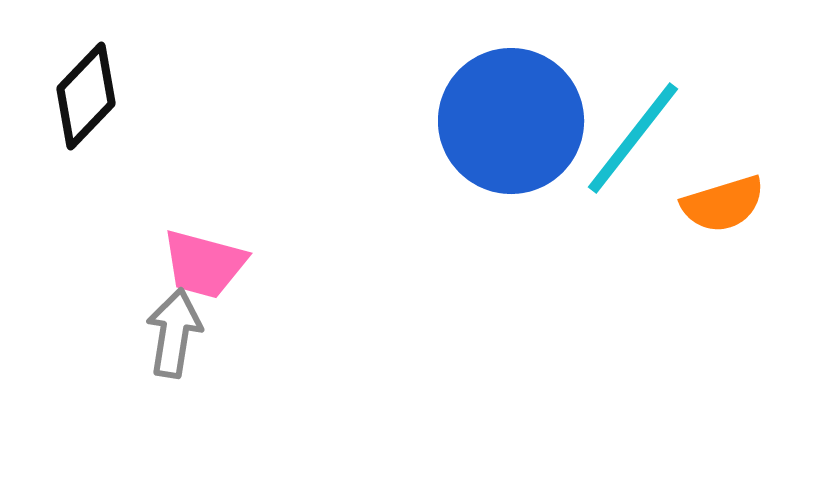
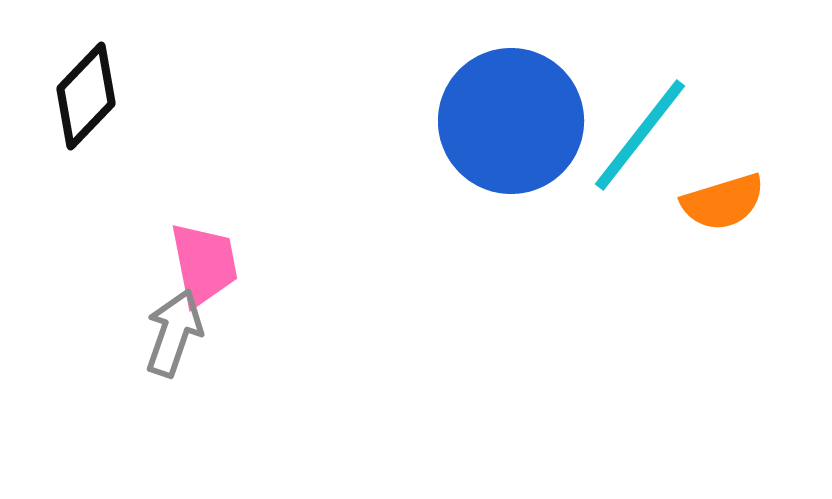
cyan line: moved 7 px right, 3 px up
orange semicircle: moved 2 px up
pink trapezoid: rotated 116 degrees counterclockwise
gray arrow: rotated 10 degrees clockwise
